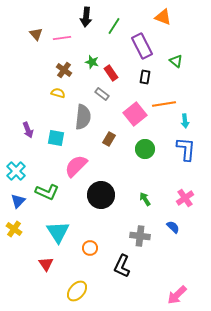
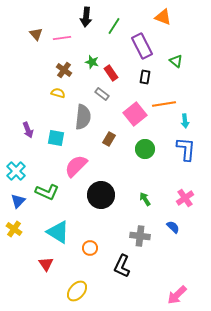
cyan triangle: rotated 25 degrees counterclockwise
